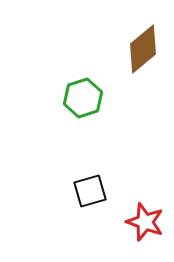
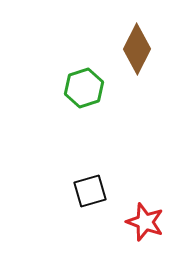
brown diamond: moved 6 px left; rotated 24 degrees counterclockwise
green hexagon: moved 1 px right, 10 px up
